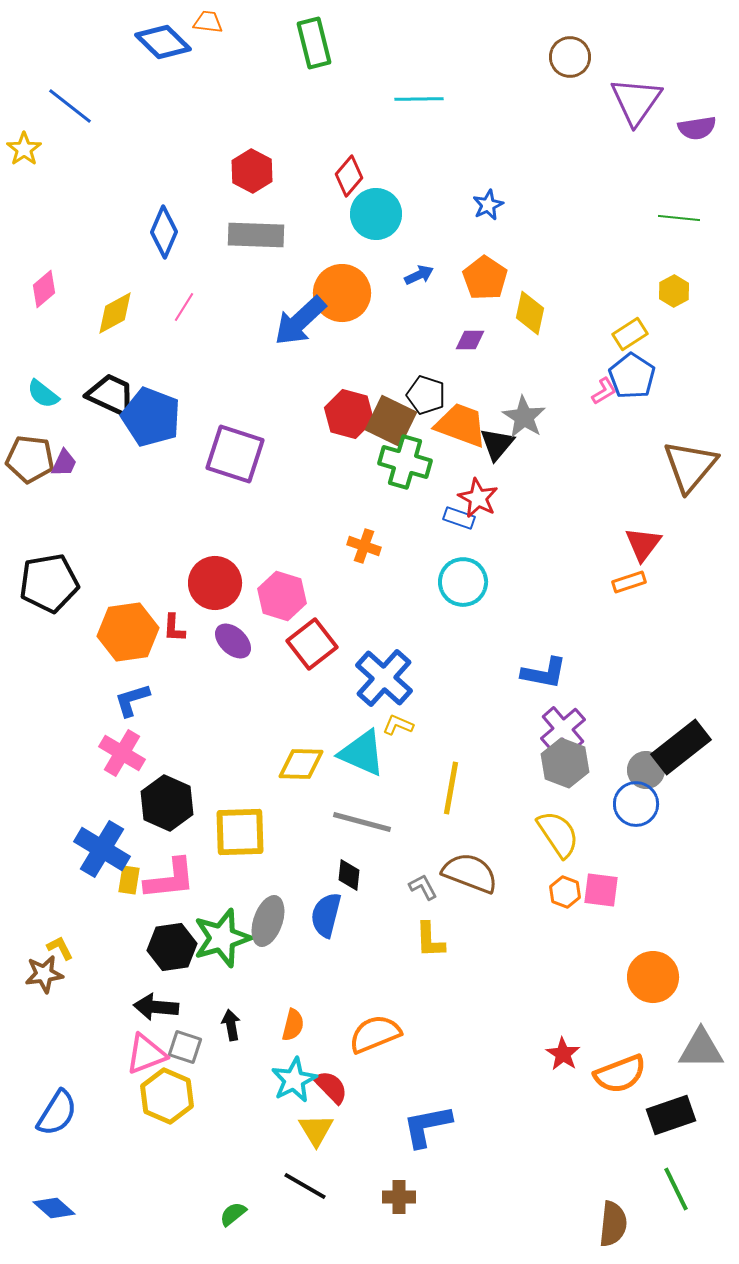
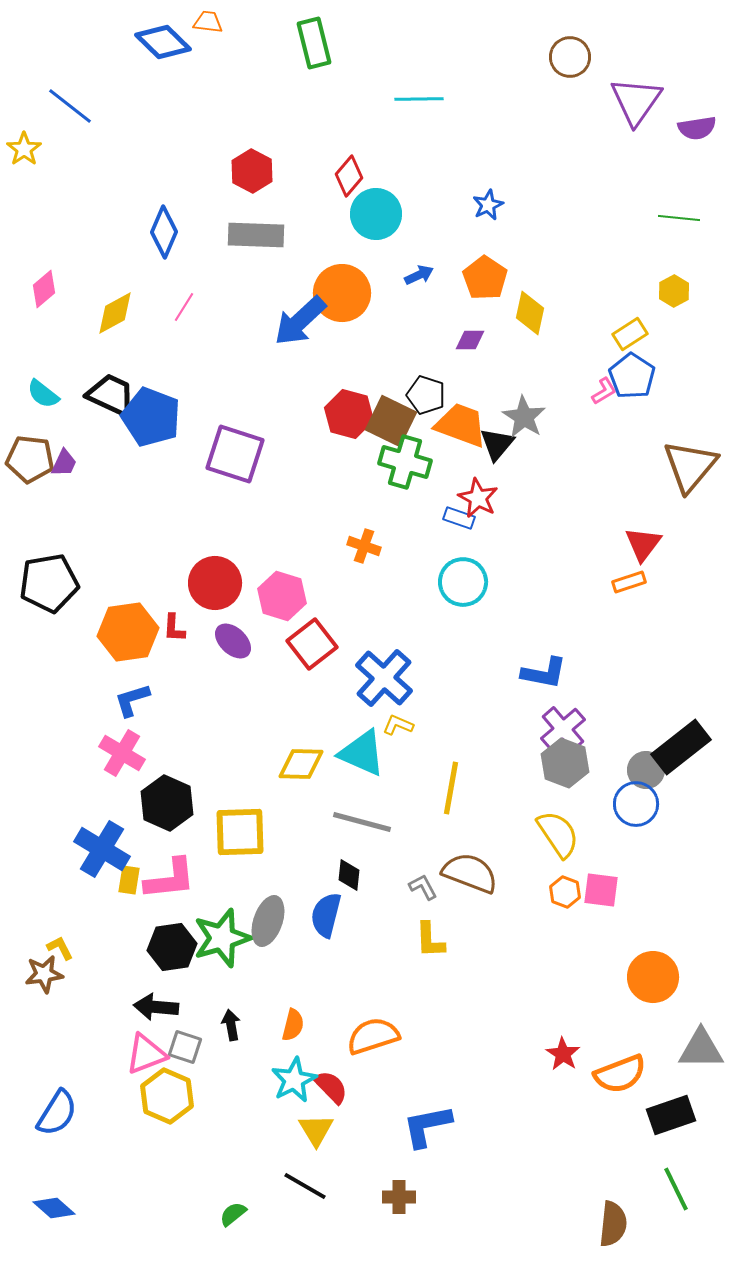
orange semicircle at (375, 1034): moved 2 px left, 2 px down; rotated 4 degrees clockwise
